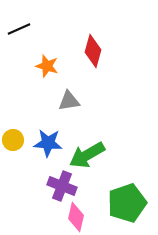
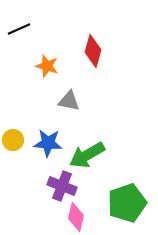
gray triangle: rotated 20 degrees clockwise
